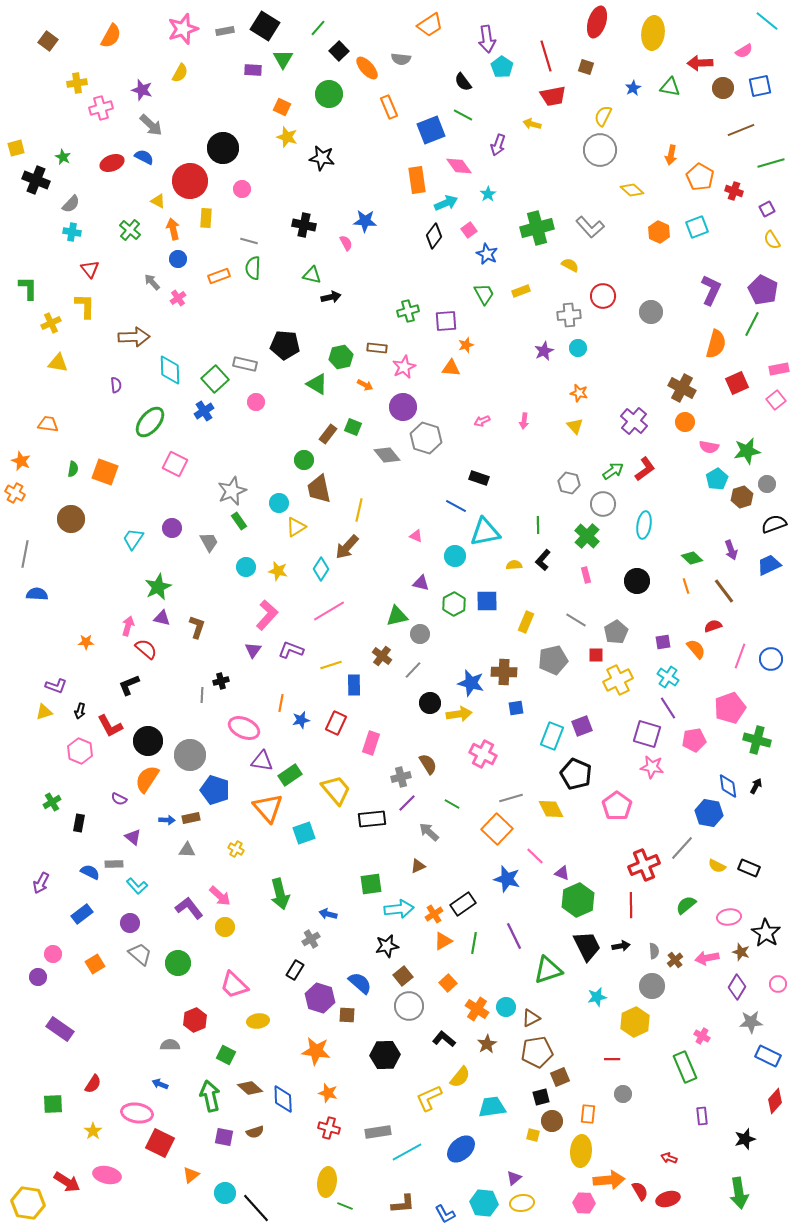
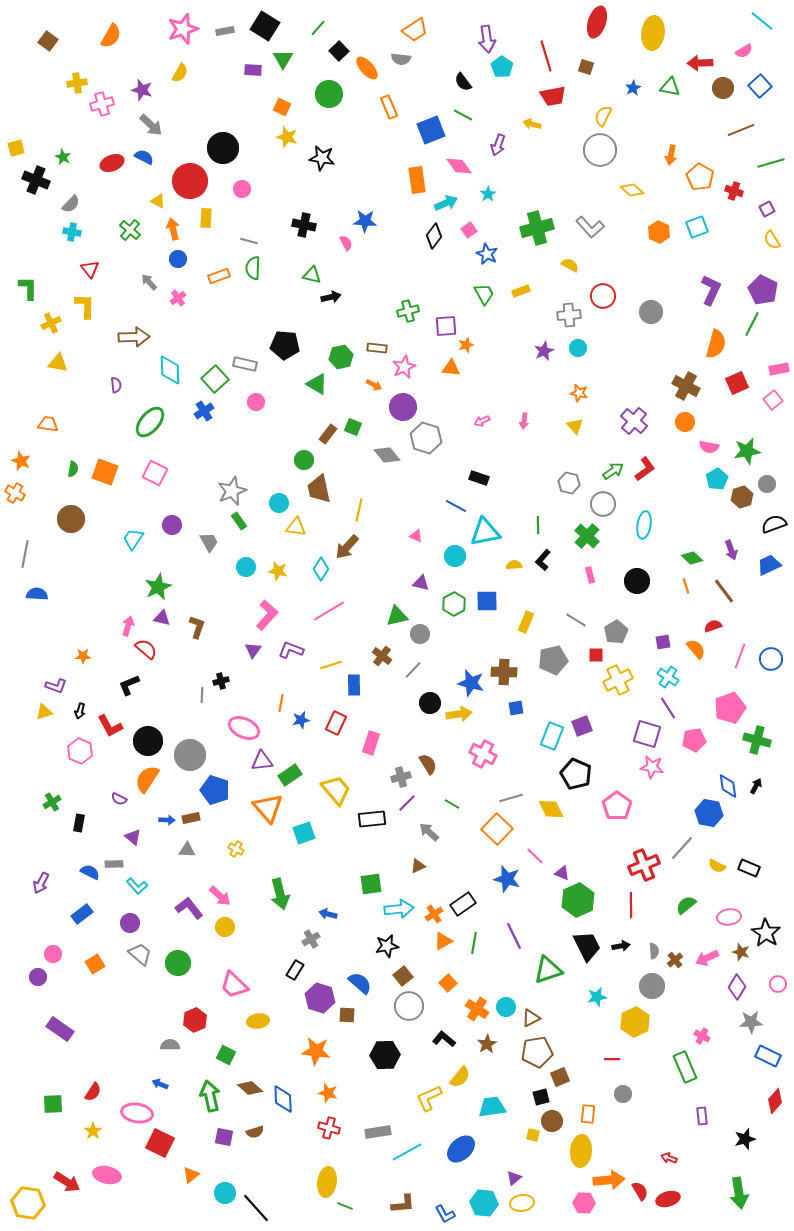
cyan line at (767, 21): moved 5 px left
orange trapezoid at (430, 25): moved 15 px left, 5 px down
blue square at (760, 86): rotated 30 degrees counterclockwise
pink cross at (101, 108): moved 1 px right, 4 px up
gray arrow at (152, 282): moved 3 px left
purple square at (446, 321): moved 5 px down
orange arrow at (365, 385): moved 9 px right
brown cross at (682, 388): moved 4 px right, 2 px up
pink square at (776, 400): moved 3 px left
pink square at (175, 464): moved 20 px left, 9 px down
yellow triangle at (296, 527): rotated 40 degrees clockwise
purple circle at (172, 528): moved 3 px up
pink rectangle at (586, 575): moved 4 px right
orange star at (86, 642): moved 3 px left, 14 px down
purple triangle at (262, 761): rotated 15 degrees counterclockwise
pink arrow at (707, 958): rotated 15 degrees counterclockwise
red semicircle at (93, 1084): moved 8 px down
